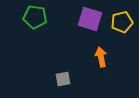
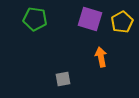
green pentagon: moved 2 px down
yellow pentagon: rotated 15 degrees counterclockwise
